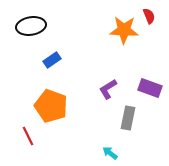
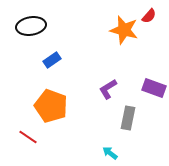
red semicircle: rotated 63 degrees clockwise
orange star: rotated 12 degrees clockwise
purple rectangle: moved 4 px right
red line: moved 1 px down; rotated 30 degrees counterclockwise
